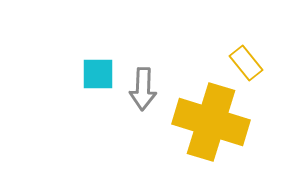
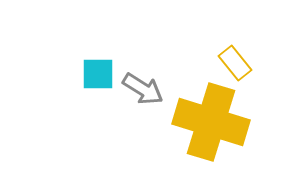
yellow rectangle: moved 11 px left
gray arrow: rotated 60 degrees counterclockwise
